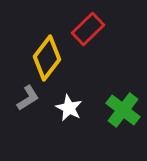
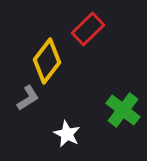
yellow diamond: moved 3 px down
white star: moved 2 px left, 26 px down
